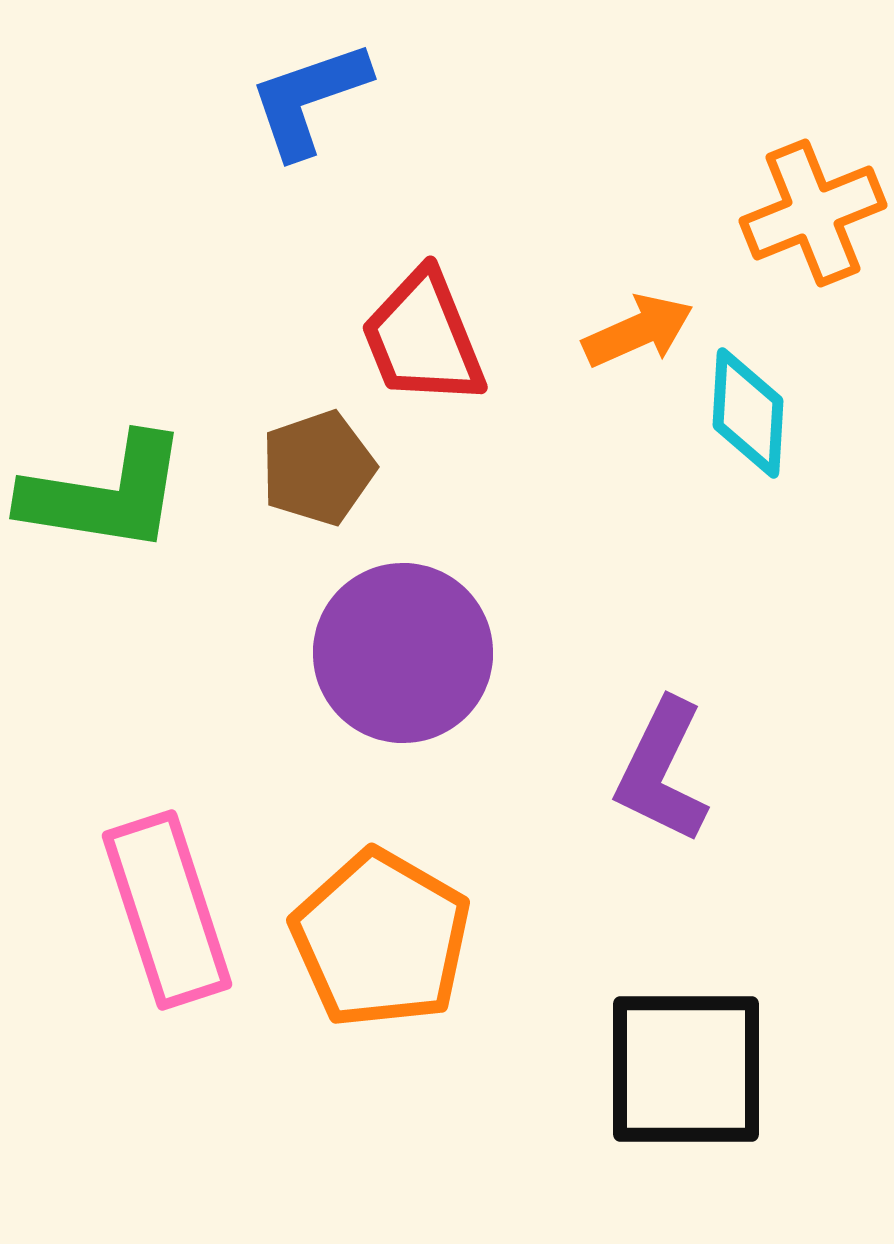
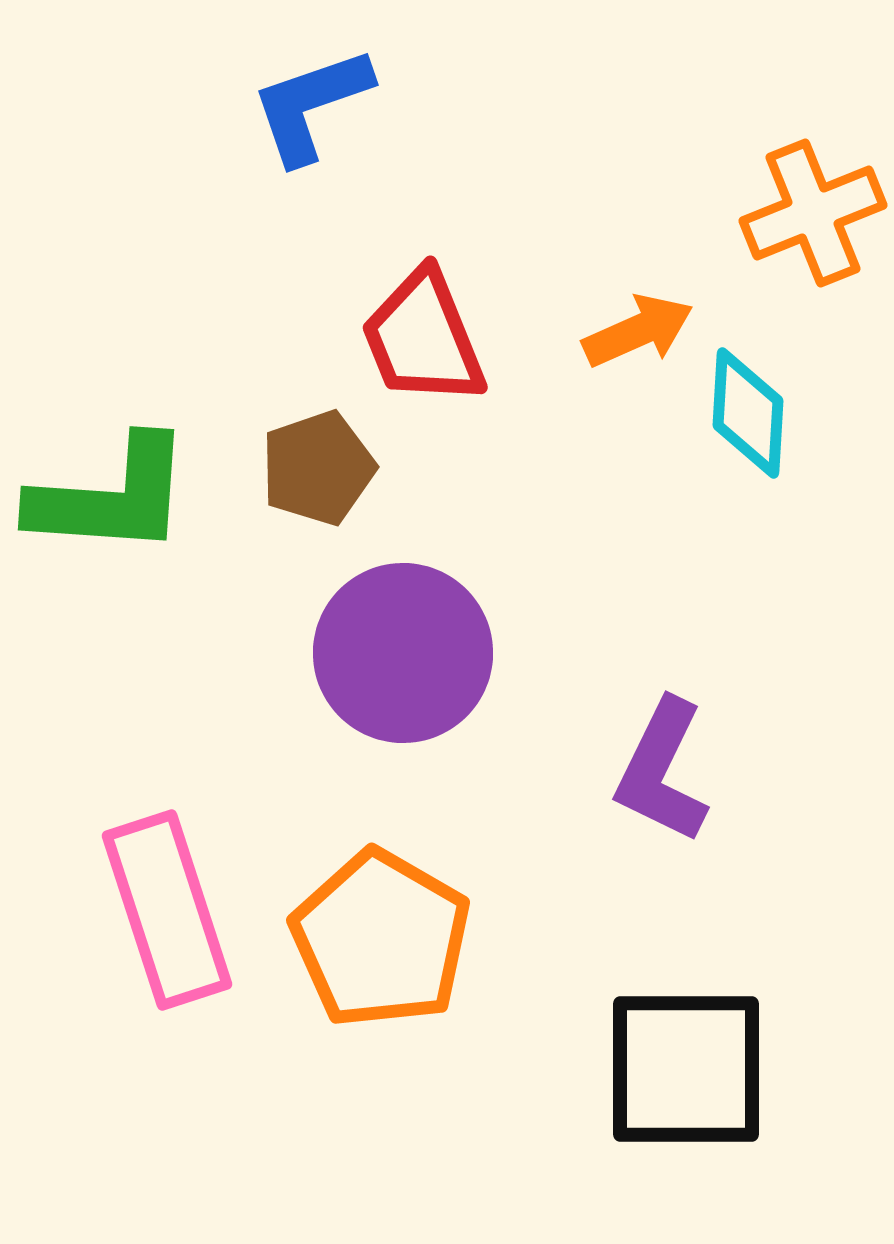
blue L-shape: moved 2 px right, 6 px down
green L-shape: moved 6 px right, 3 px down; rotated 5 degrees counterclockwise
